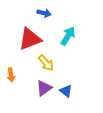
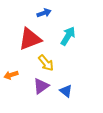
blue arrow: rotated 32 degrees counterclockwise
orange arrow: rotated 80 degrees clockwise
purple triangle: moved 3 px left, 2 px up
